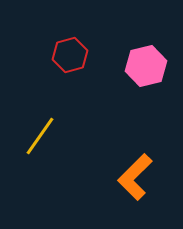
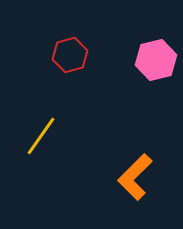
pink hexagon: moved 10 px right, 6 px up
yellow line: moved 1 px right
